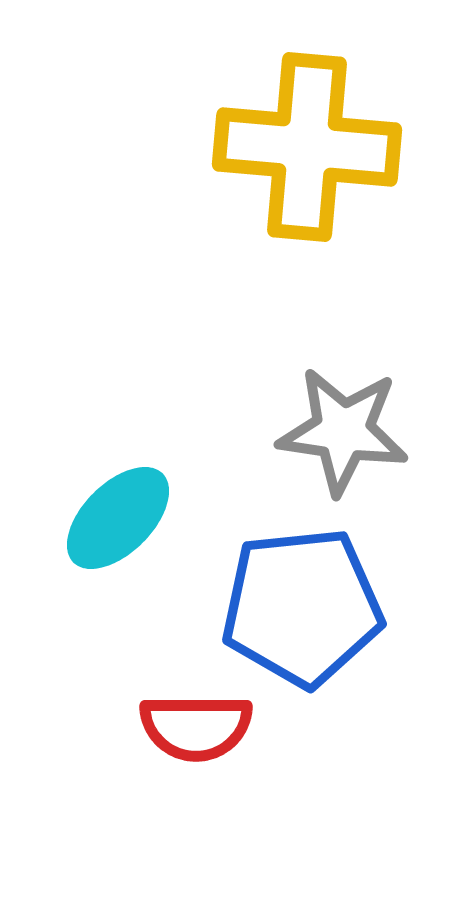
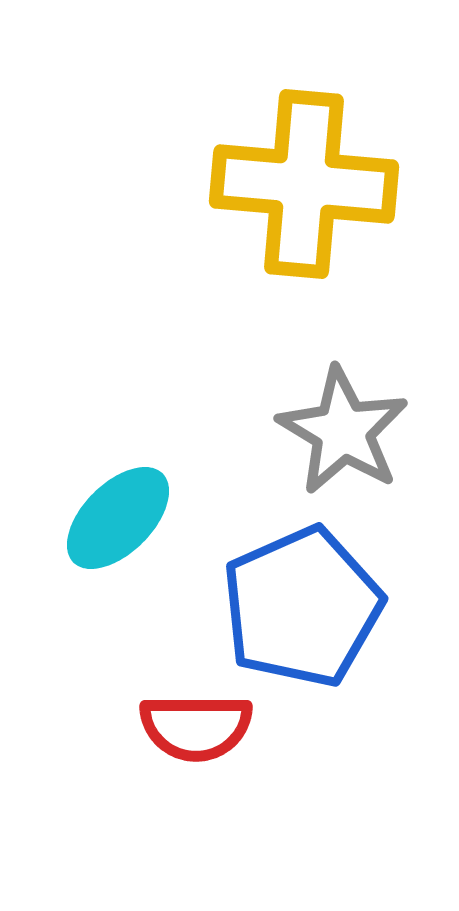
yellow cross: moved 3 px left, 37 px down
gray star: rotated 23 degrees clockwise
blue pentagon: rotated 18 degrees counterclockwise
